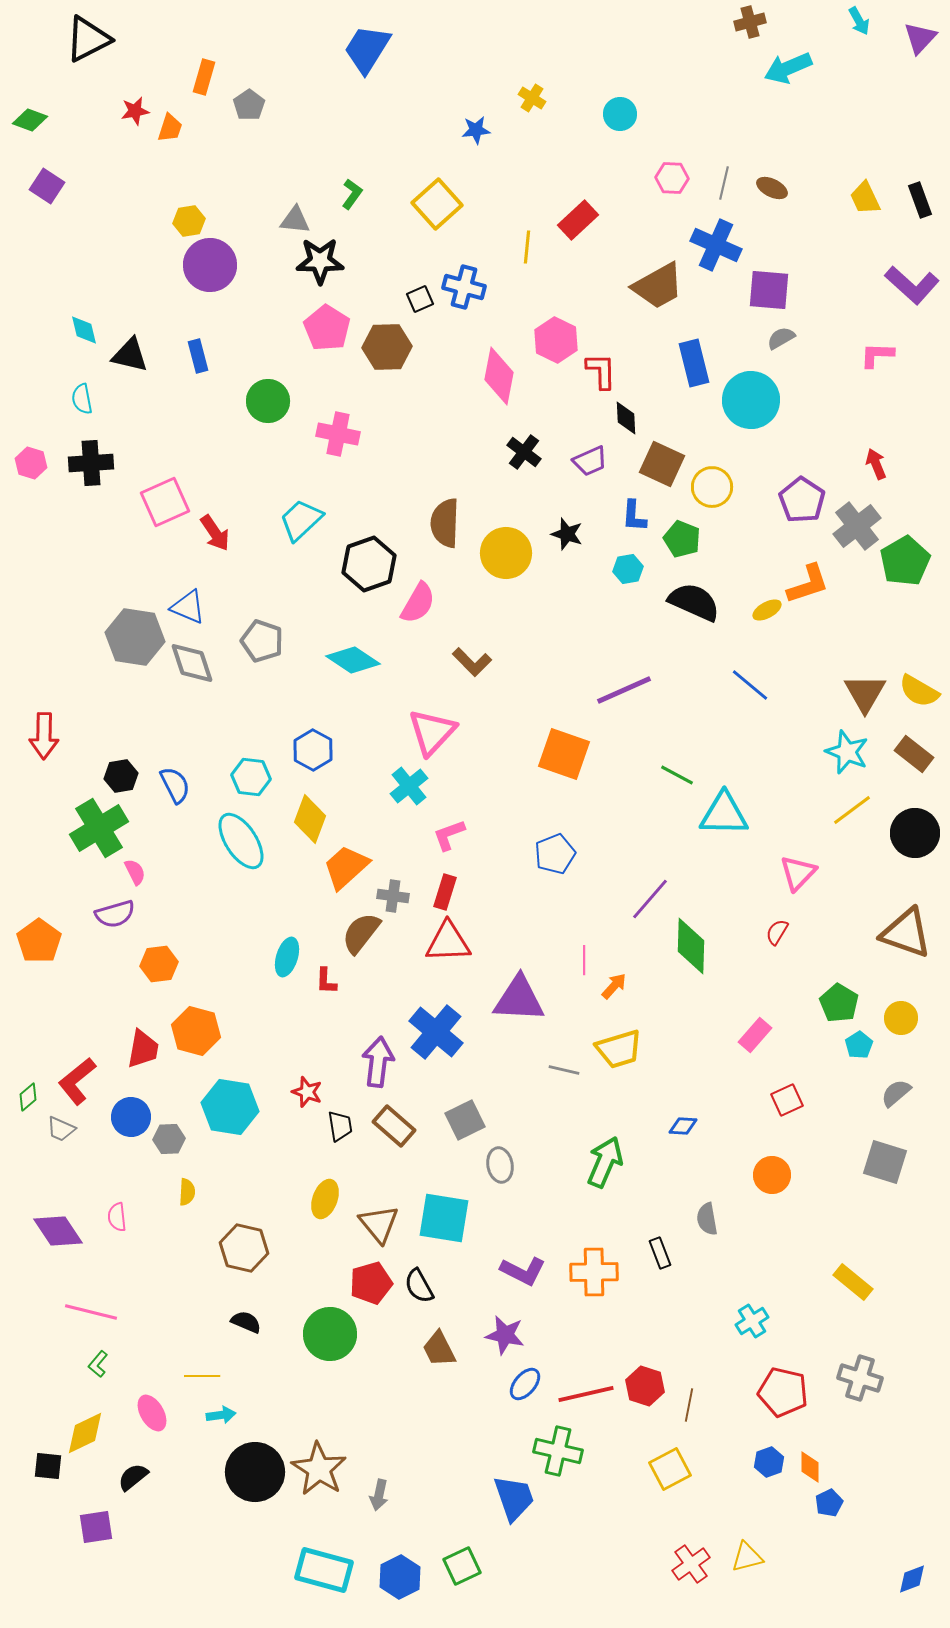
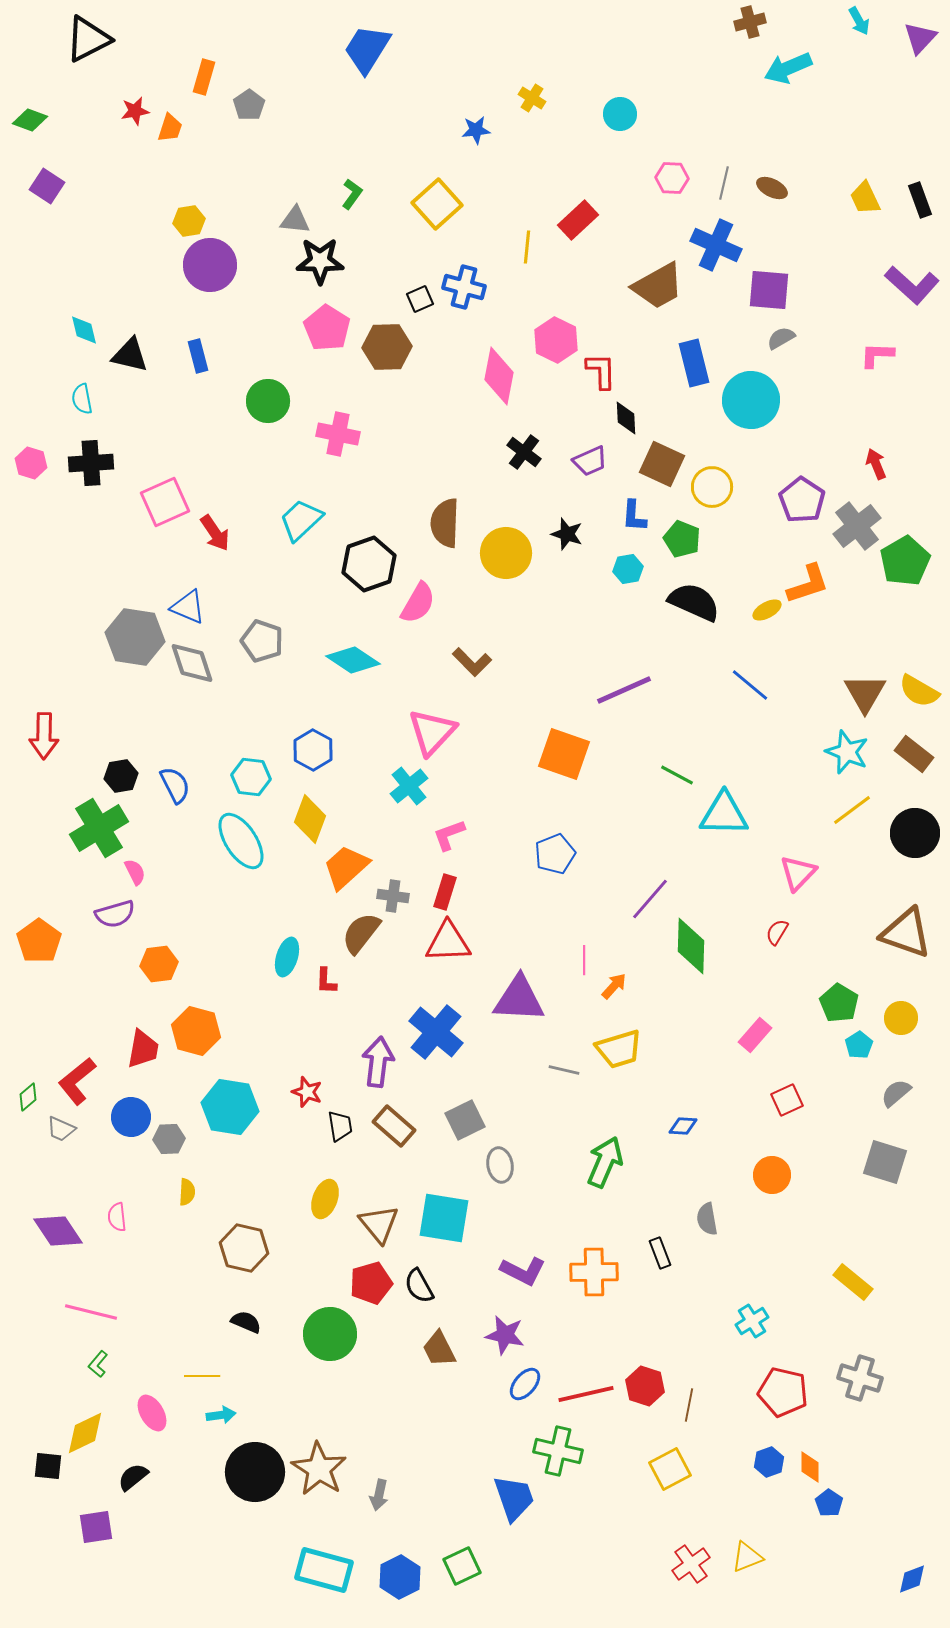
blue pentagon at (829, 1503): rotated 12 degrees counterclockwise
yellow triangle at (747, 1557): rotated 8 degrees counterclockwise
